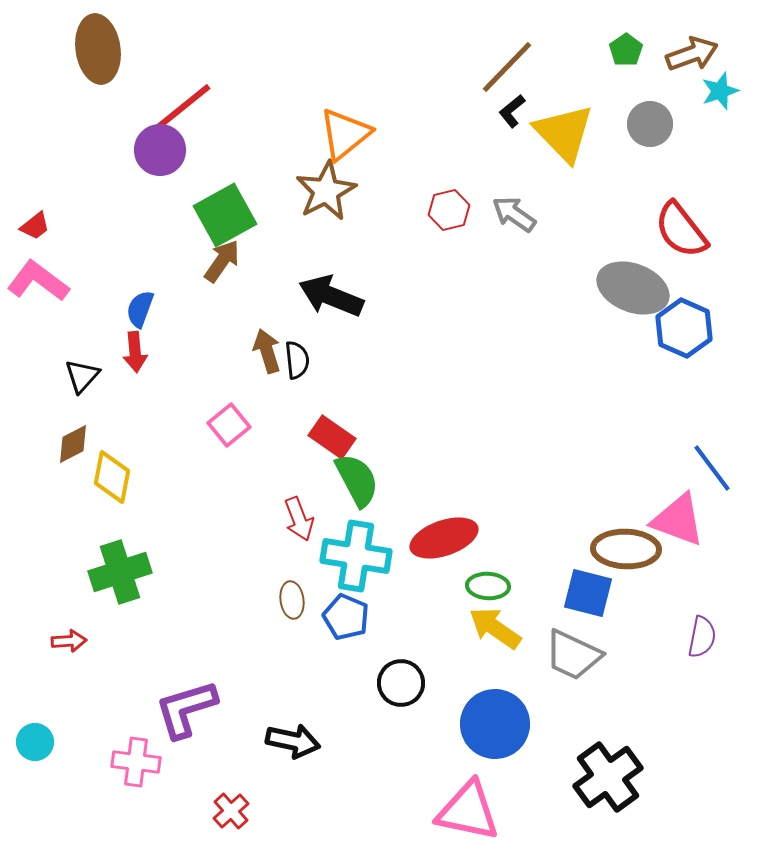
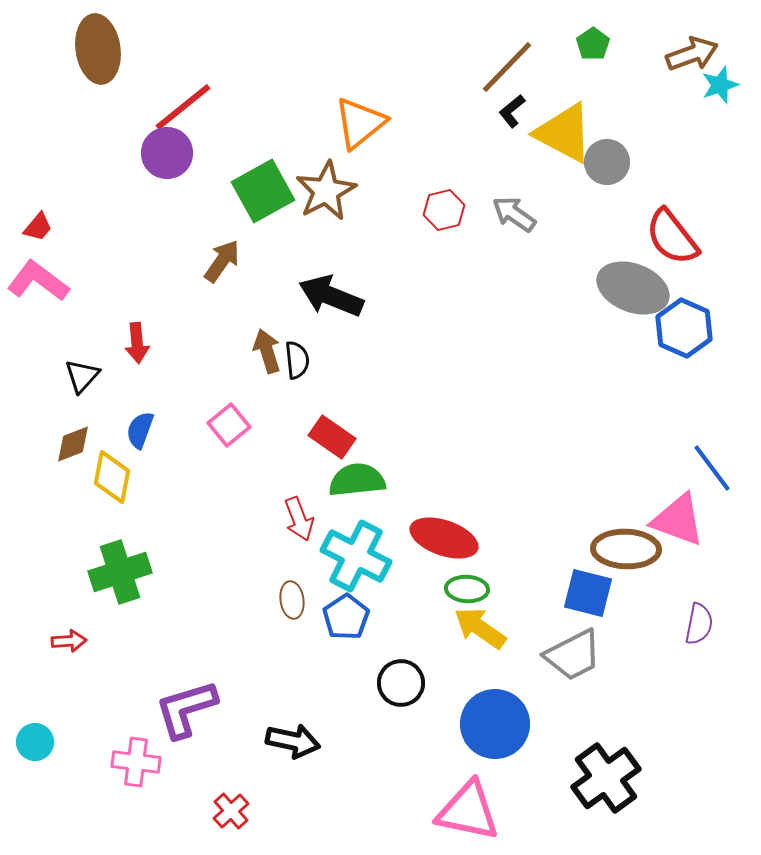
green pentagon at (626, 50): moved 33 px left, 6 px up
cyan star at (720, 91): moved 6 px up
gray circle at (650, 124): moved 43 px left, 38 px down
yellow triangle at (564, 133): rotated 18 degrees counterclockwise
orange triangle at (345, 134): moved 15 px right, 11 px up
purple circle at (160, 150): moved 7 px right, 3 px down
red hexagon at (449, 210): moved 5 px left
green square at (225, 215): moved 38 px right, 24 px up
red trapezoid at (35, 226): moved 3 px right, 1 px down; rotated 12 degrees counterclockwise
red semicircle at (681, 230): moved 9 px left, 7 px down
blue semicircle at (140, 309): moved 121 px down
red arrow at (135, 352): moved 2 px right, 9 px up
brown diamond at (73, 444): rotated 6 degrees clockwise
green semicircle at (357, 480): rotated 68 degrees counterclockwise
red ellipse at (444, 538): rotated 38 degrees clockwise
cyan cross at (356, 556): rotated 18 degrees clockwise
green ellipse at (488, 586): moved 21 px left, 3 px down
blue pentagon at (346, 617): rotated 15 degrees clockwise
yellow arrow at (495, 628): moved 15 px left
purple semicircle at (702, 637): moved 3 px left, 13 px up
gray trapezoid at (573, 655): rotated 52 degrees counterclockwise
black cross at (608, 777): moved 2 px left, 1 px down
